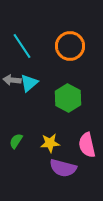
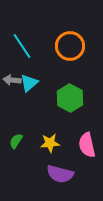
green hexagon: moved 2 px right
purple semicircle: moved 3 px left, 6 px down
